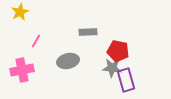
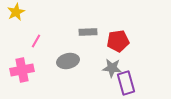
yellow star: moved 4 px left
red pentagon: moved 10 px up; rotated 20 degrees counterclockwise
purple rectangle: moved 3 px down
